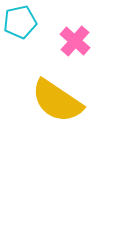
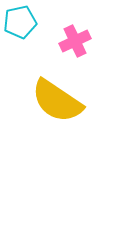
pink cross: rotated 24 degrees clockwise
